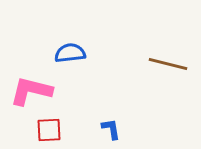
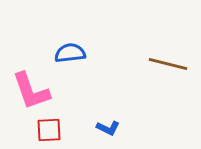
pink L-shape: rotated 123 degrees counterclockwise
blue L-shape: moved 3 px left, 1 px up; rotated 125 degrees clockwise
